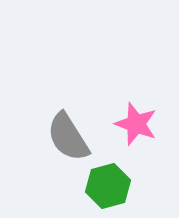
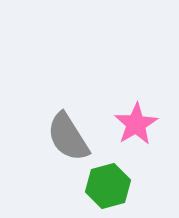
pink star: rotated 21 degrees clockwise
